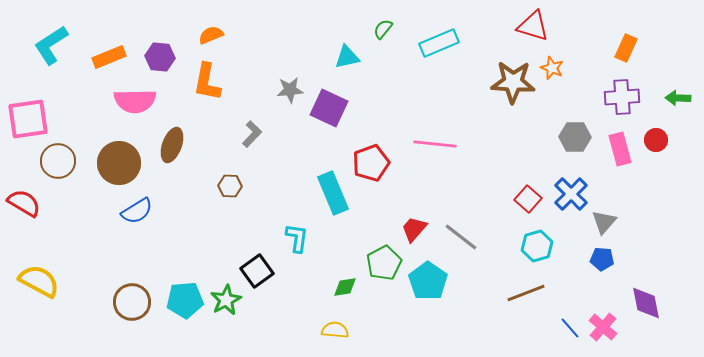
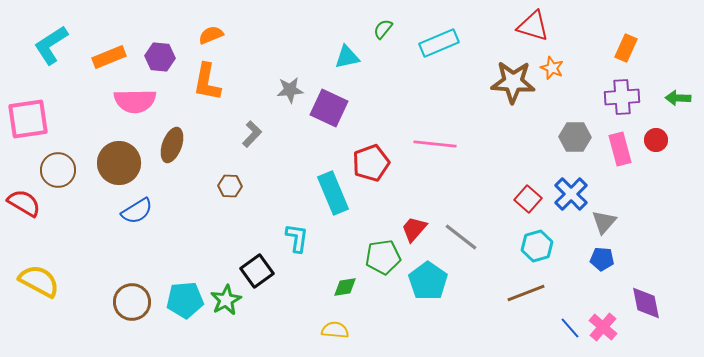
brown circle at (58, 161): moved 9 px down
green pentagon at (384, 263): moved 1 px left, 6 px up; rotated 20 degrees clockwise
